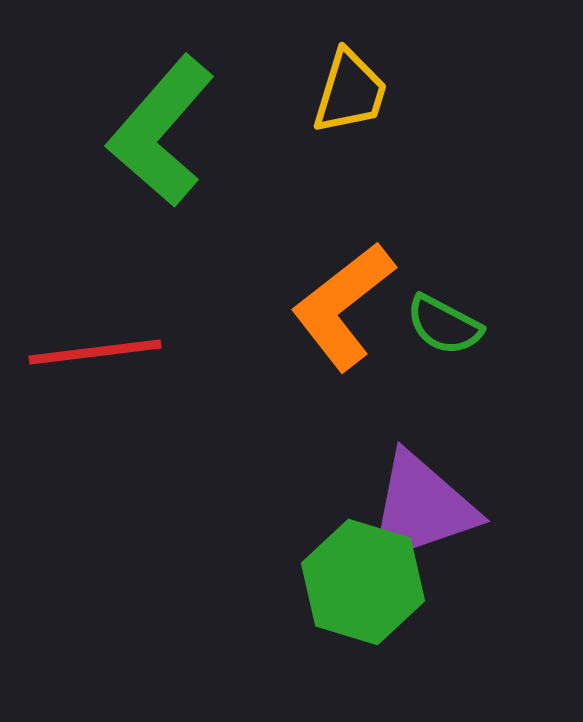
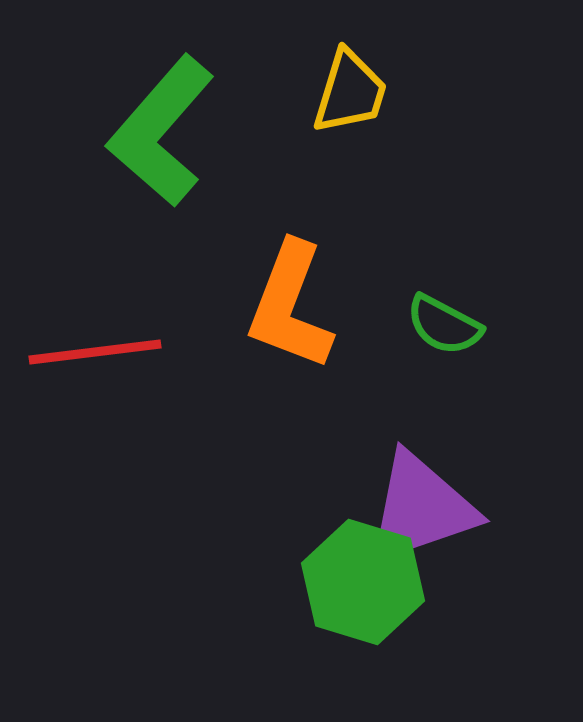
orange L-shape: moved 53 px left; rotated 31 degrees counterclockwise
